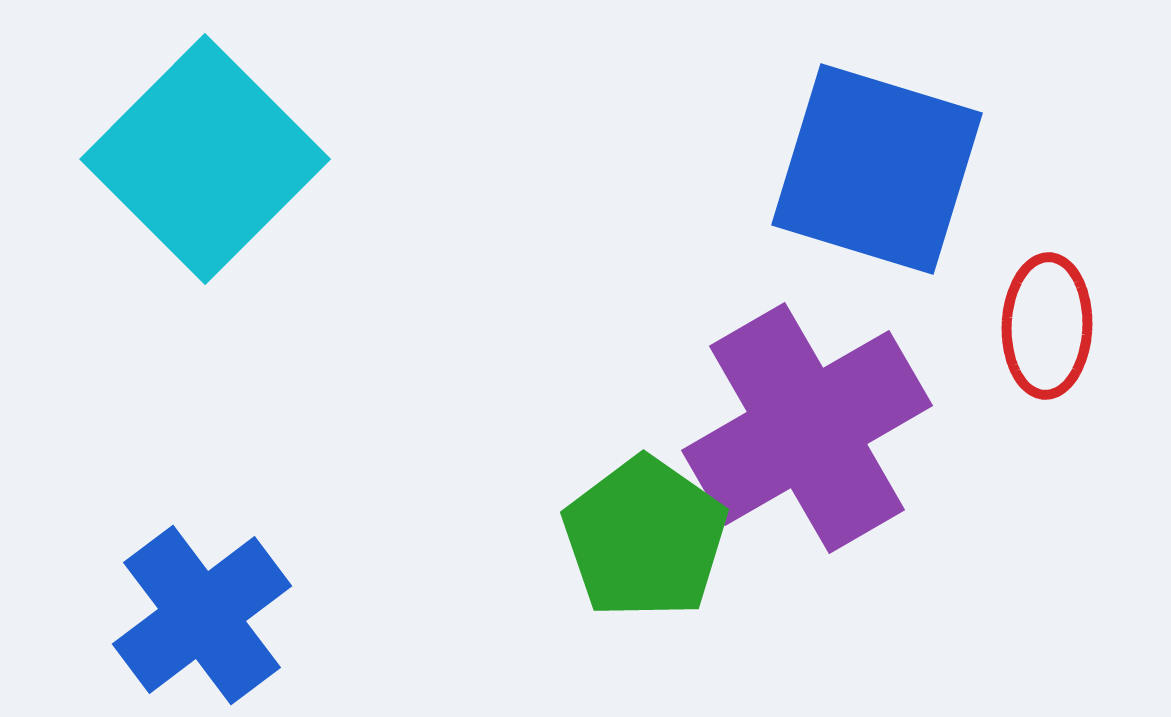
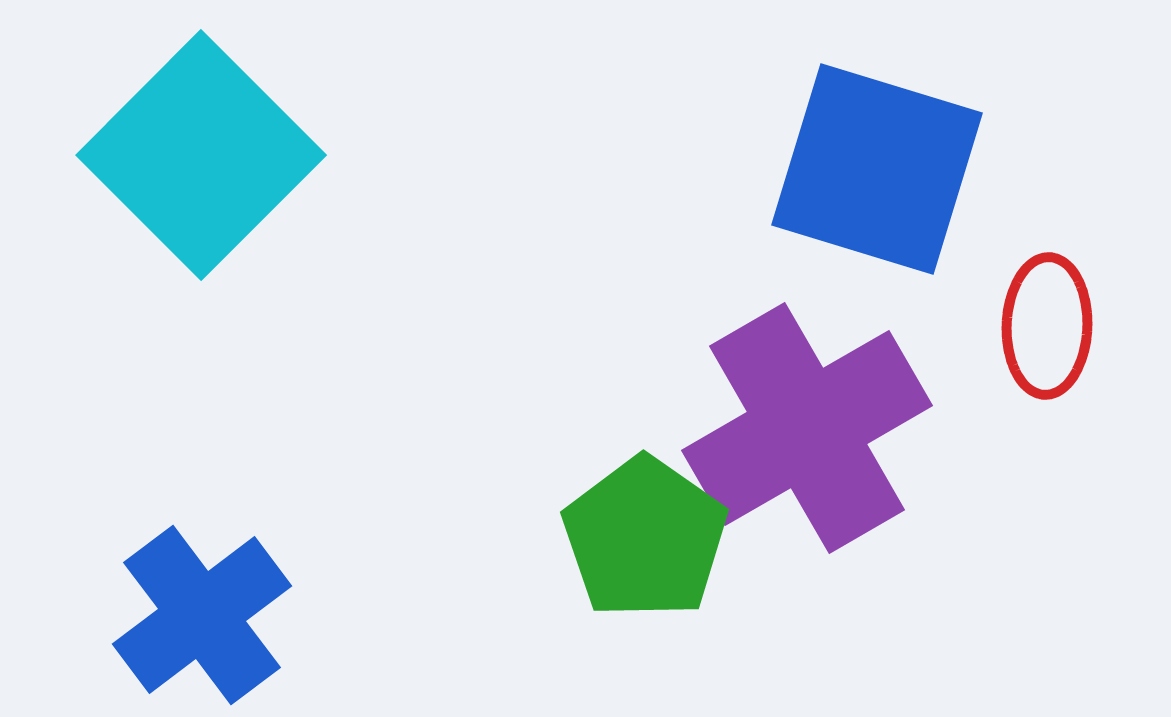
cyan square: moved 4 px left, 4 px up
